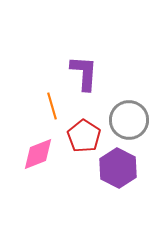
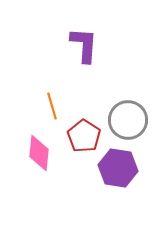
purple L-shape: moved 28 px up
gray circle: moved 1 px left
pink diamond: moved 1 px right, 1 px up; rotated 63 degrees counterclockwise
purple hexagon: rotated 18 degrees counterclockwise
